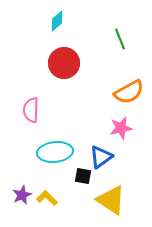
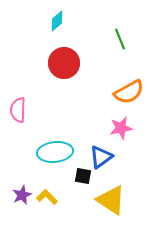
pink semicircle: moved 13 px left
yellow L-shape: moved 1 px up
